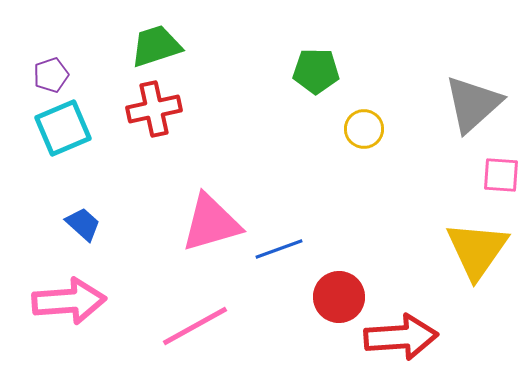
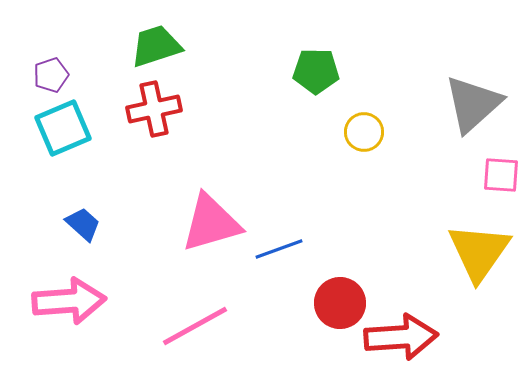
yellow circle: moved 3 px down
yellow triangle: moved 2 px right, 2 px down
red circle: moved 1 px right, 6 px down
